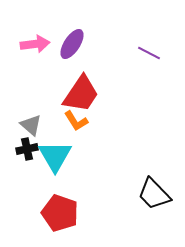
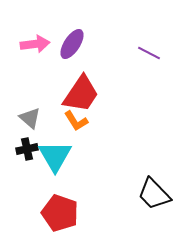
gray triangle: moved 1 px left, 7 px up
